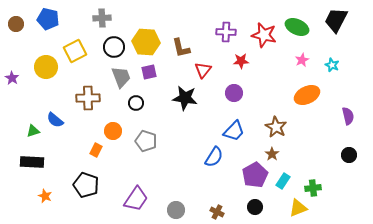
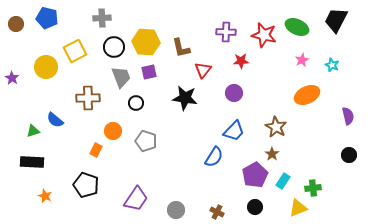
blue pentagon at (48, 19): moved 1 px left, 1 px up
